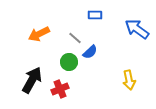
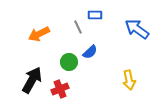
gray line: moved 3 px right, 11 px up; rotated 24 degrees clockwise
